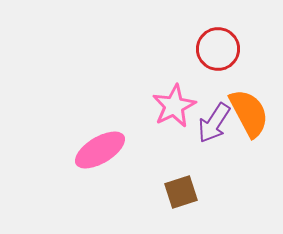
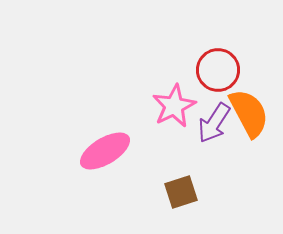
red circle: moved 21 px down
pink ellipse: moved 5 px right, 1 px down
